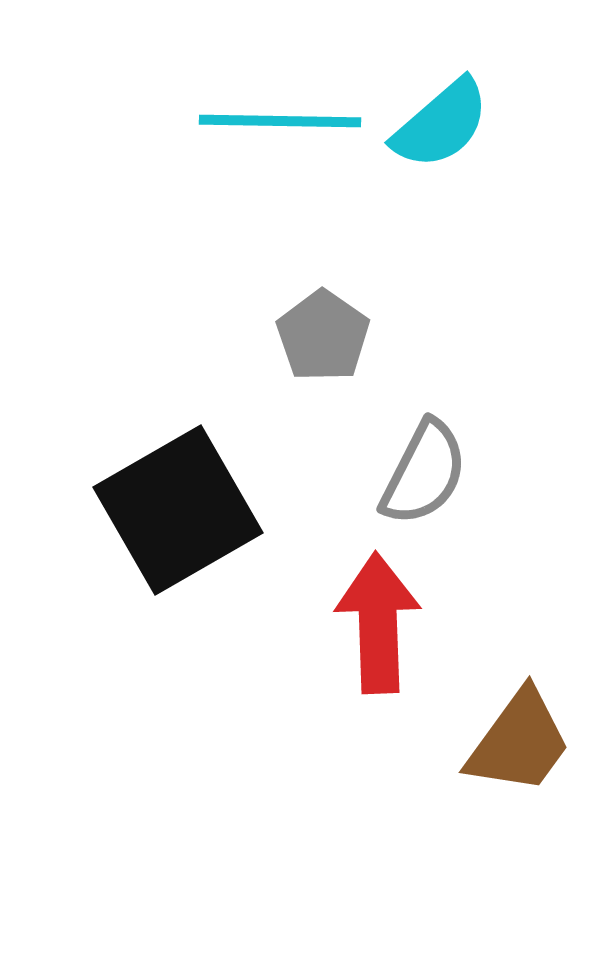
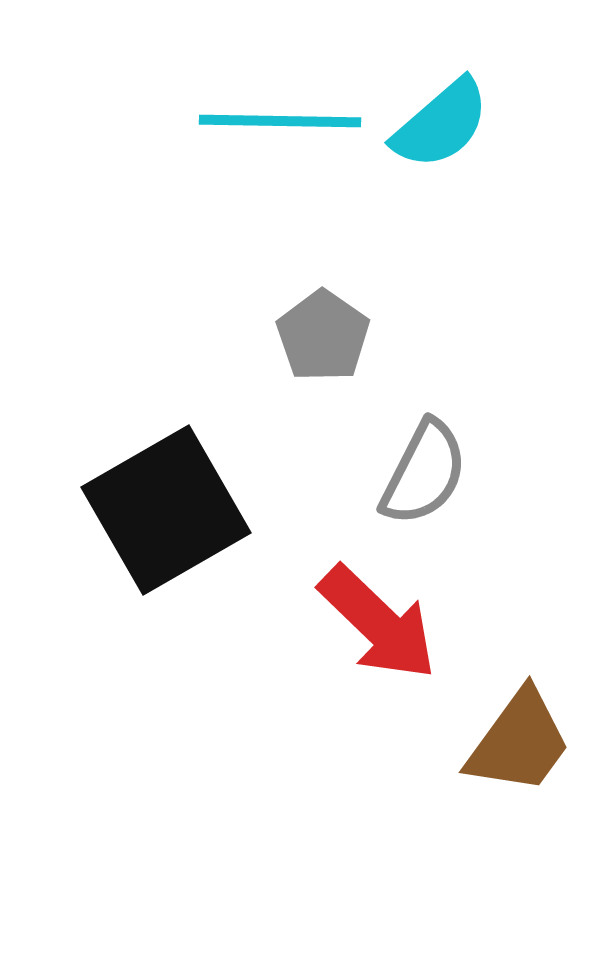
black square: moved 12 px left
red arrow: rotated 136 degrees clockwise
